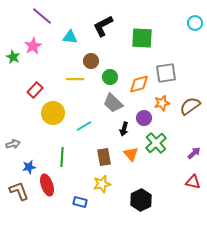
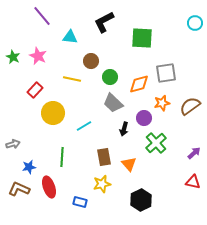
purple line: rotated 10 degrees clockwise
black L-shape: moved 1 px right, 4 px up
pink star: moved 5 px right, 10 px down; rotated 18 degrees counterclockwise
yellow line: moved 3 px left; rotated 12 degrees clockwise
orange triangle: moved 2 px left, 10 px down
red ellipse: moved 2 px right, 2 px down
brown L-shape: moved 2 px up; rotated 45 degrees counterclockwise
